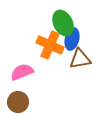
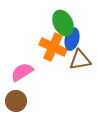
orange cross: moved 3 px right, 2 px down
brown triangle: moved 1 px down
pink semicircle: rotated 10 degrees counterclockwise
brown circle: moved 2 px left, 1 px up
